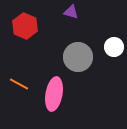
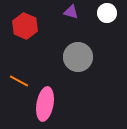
white circle: moved 7 px left, 34 px up
orange line: moved 3 px up
pink ellipse: moved 9 px left, 10 px down
